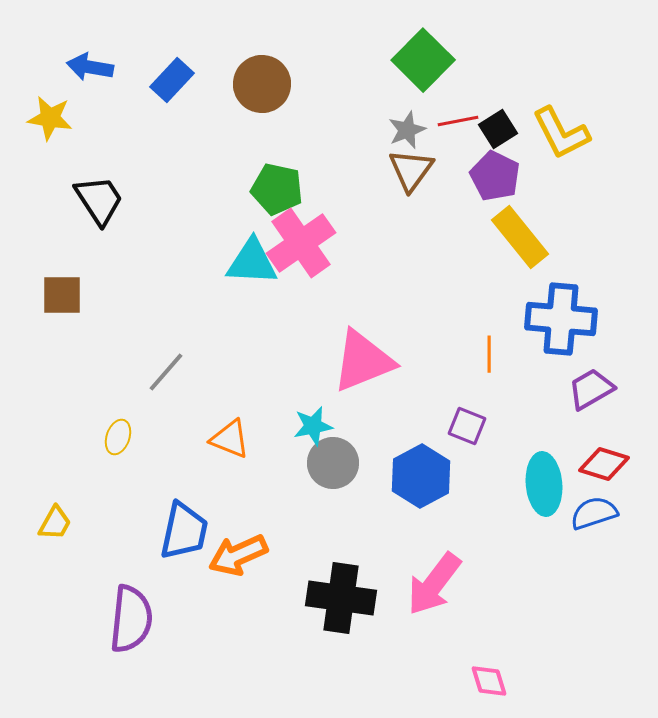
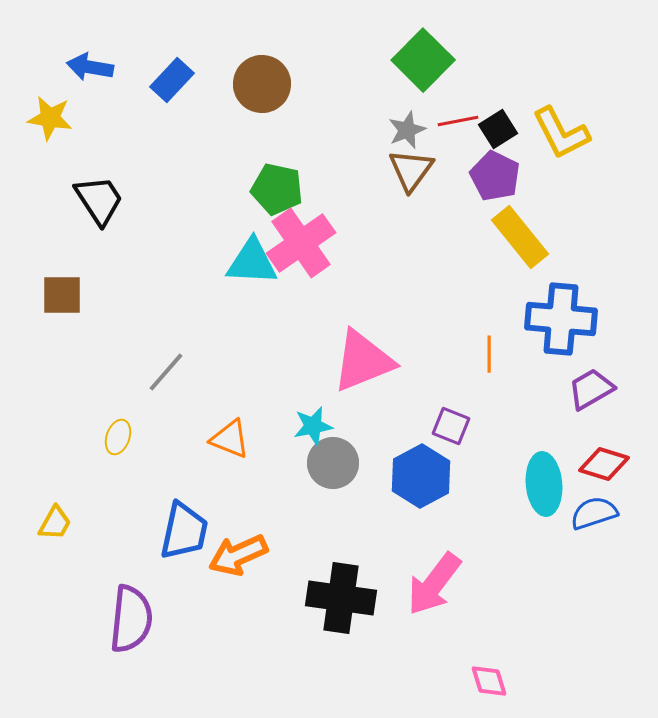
purple square: moved 16 px left
